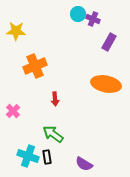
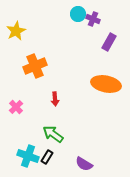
yellow star: rotated 30 degrees counterclockwise
pink cross: moved 3 px right, 4 px up
black rectangle: rotated 40 degrees clockwise
